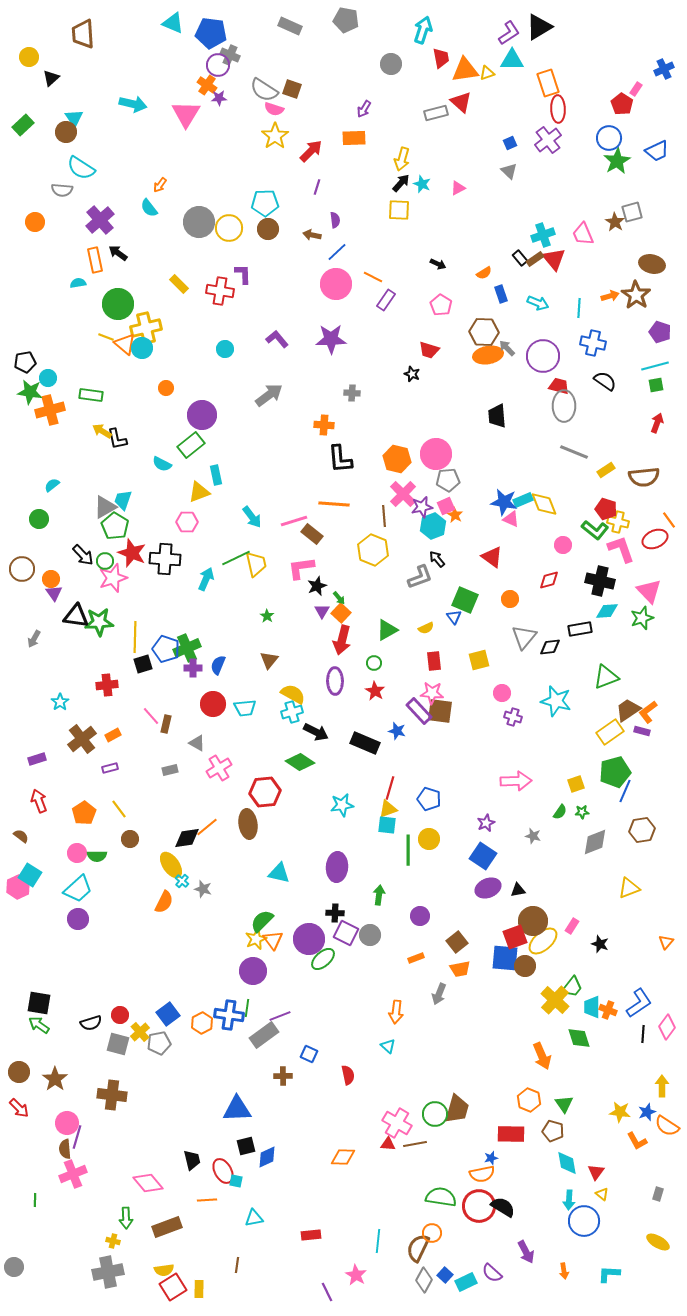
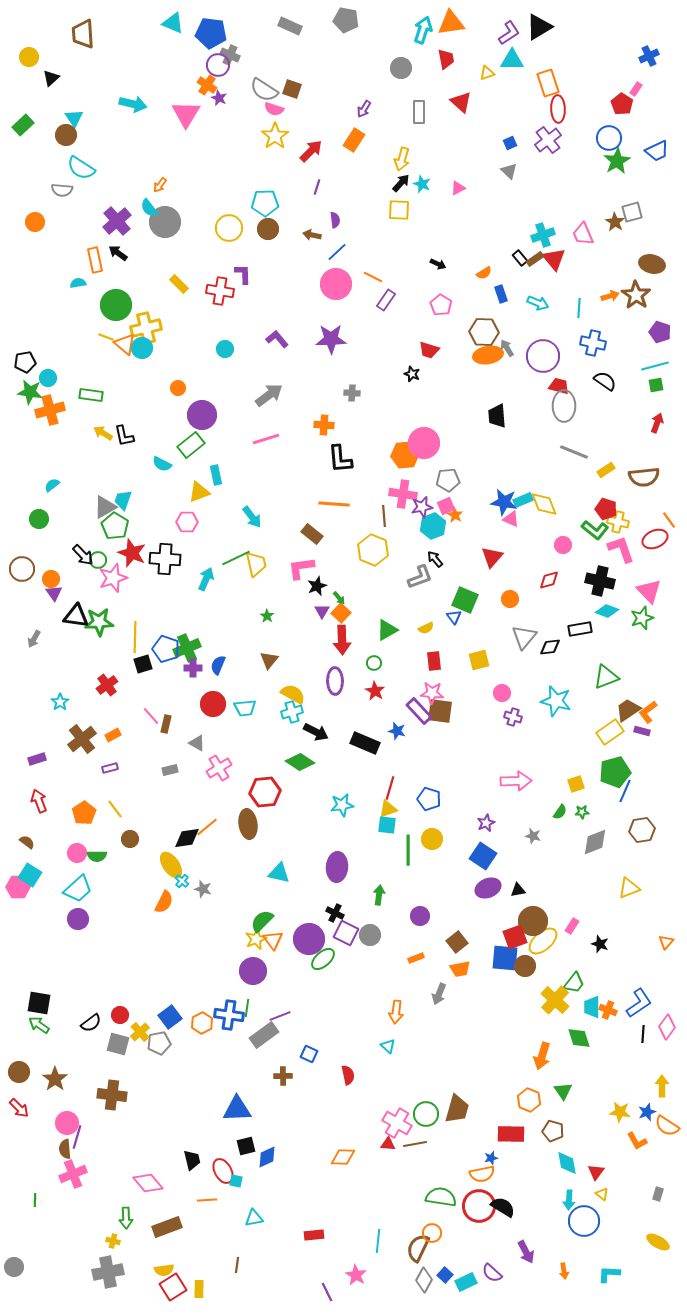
red trapezoid at (441, 58): moved 5 px right, 1 px down
gray circle at (391, 64): moved 10 px right, 4 px down
blue cross at (664, 69): moved 15 px left, 13 px up
orange triangle at (465, 70): moved 14 px left, 47 px up
purple star at (219, 98): rotated 28 degrees clockwise
gray rectangle at (436, 113): moved 17 px left, 1 px up; rotated 75 degrees counterclockwise
brown circle at (66, 132): moved 3 px down
orange rectangle at (354, 138): moved 2 px down; rotated 55 degrees counterclockwise
purple cross at (100, 220): moved 17 px right, 1 px down
gray circle at (199, 222): moved 34 px left
green circle at (118, 304): moved 2 px left, 1 px down
gray arrow at (507, 348): rotated 12 degrees clockwise
orange circle at (166, 388): moved 12 px right
yellow arrow at (102, 431): moved 1 px right, 2 px down
black L-shape at (117, 439): moved 7 px right, 3 px up
pink circle at (436, 454): moved 12 px left, 11 px up
orange hexagon at (397, 459): moved 8 px right, 4 px up; rotated 20 degrees counterclockwise
pink cross at (403, 494): rotated 36 degrees counterclockwise
pink line at (294, 521): moved 28 px left, 82 px up
red triangle at (492, 557): rotated 35 degrees clockwise
black arrow at (437, 559): moved 2 px left
green circle at (105, 561): moved 7 px left, 1 px up
cyan diamond at (607, 611): rotated 25 degrees clockwise
red arrow at (342, 640): rotated 16 degrees counterclockwise
red cross at (107, 685): rotated 30 degrees counterclockwise
yellow line at (119, 809): moved 4 px left
brown semicircle at (21, 836): moved 6 px right, 6 px down
yellow circle at (429, 839): moved 3 px right
pink hexagon at (18, 887): rotated 25 degrees clockwise
black cross at (335, 913): rotated 24 degrees clockwise
green trapezoid at (572, 987): moved 2 px right, 4 px up
blue square at (168, 1014): moved 2 px right, 3 px down
black semicircle at (91, 1023): rotated 20 degrees counterclockwise
orange arrow at (542, 1056): rotated 40 degrees clockwise
green triangle at (564, 1104): moved 1 px left, 13 px up
green circle at (435, 1114): moved 9 px left
red rectangle at (311, 1235): moved 3 px right
